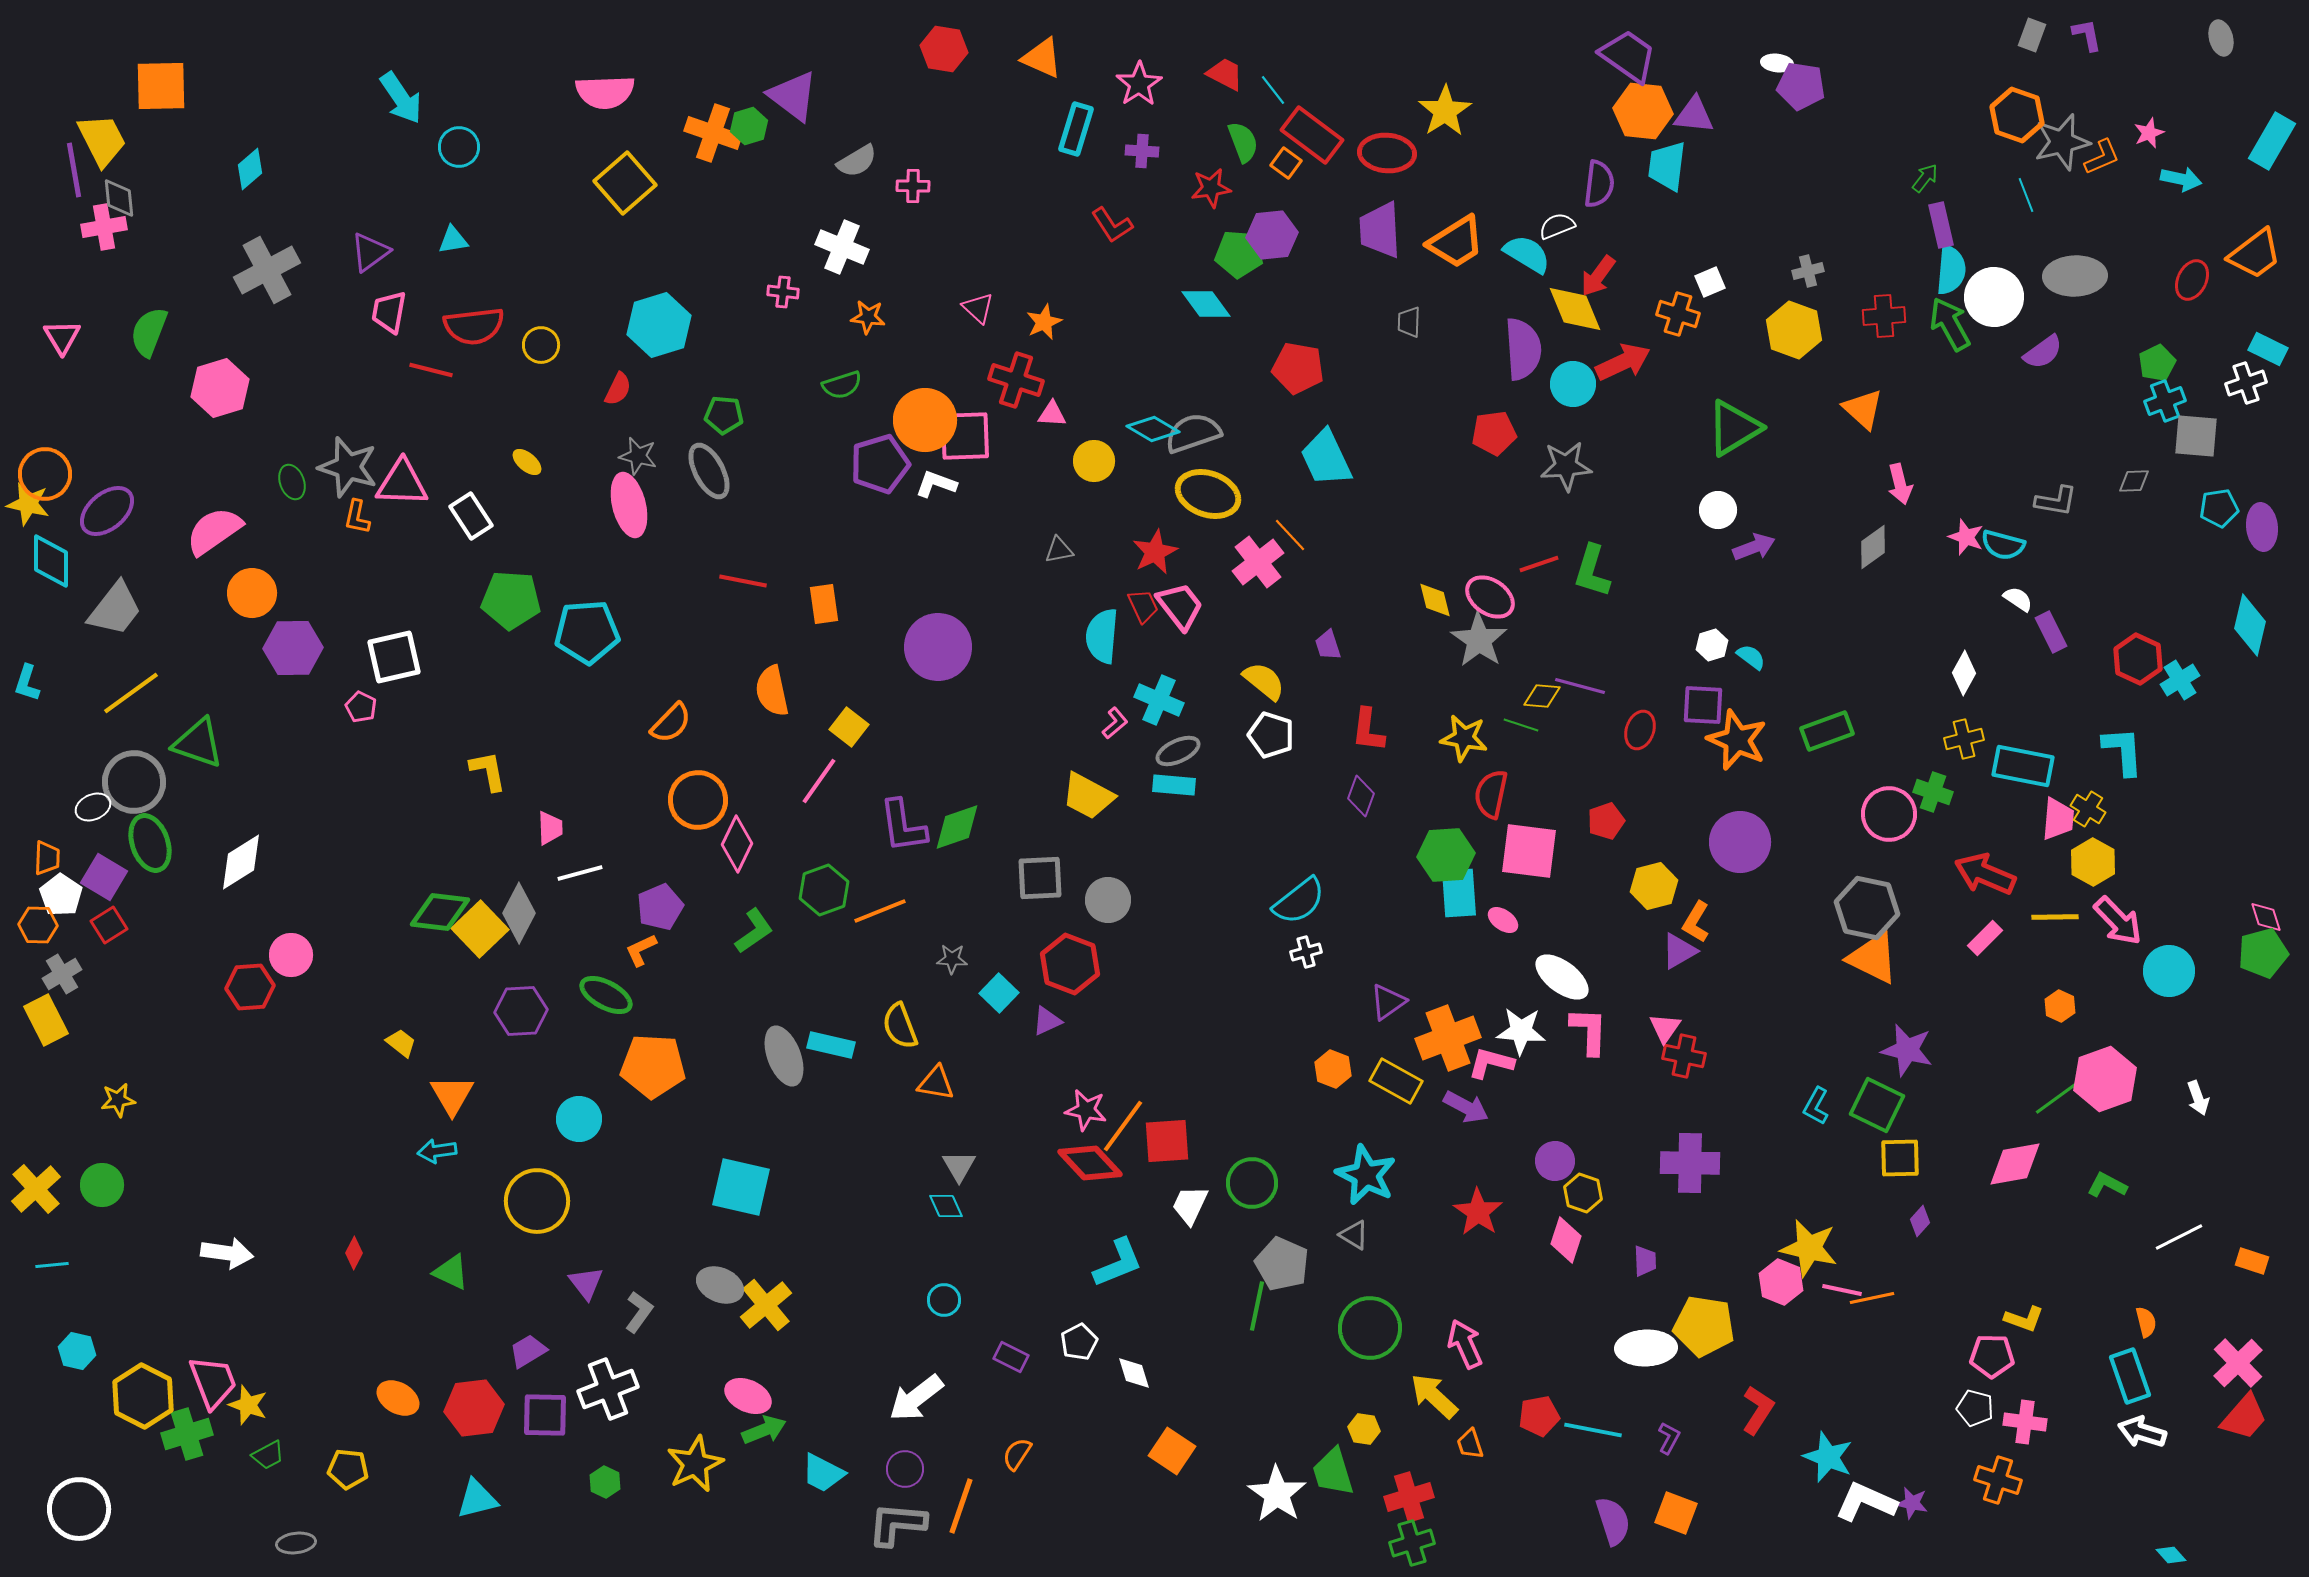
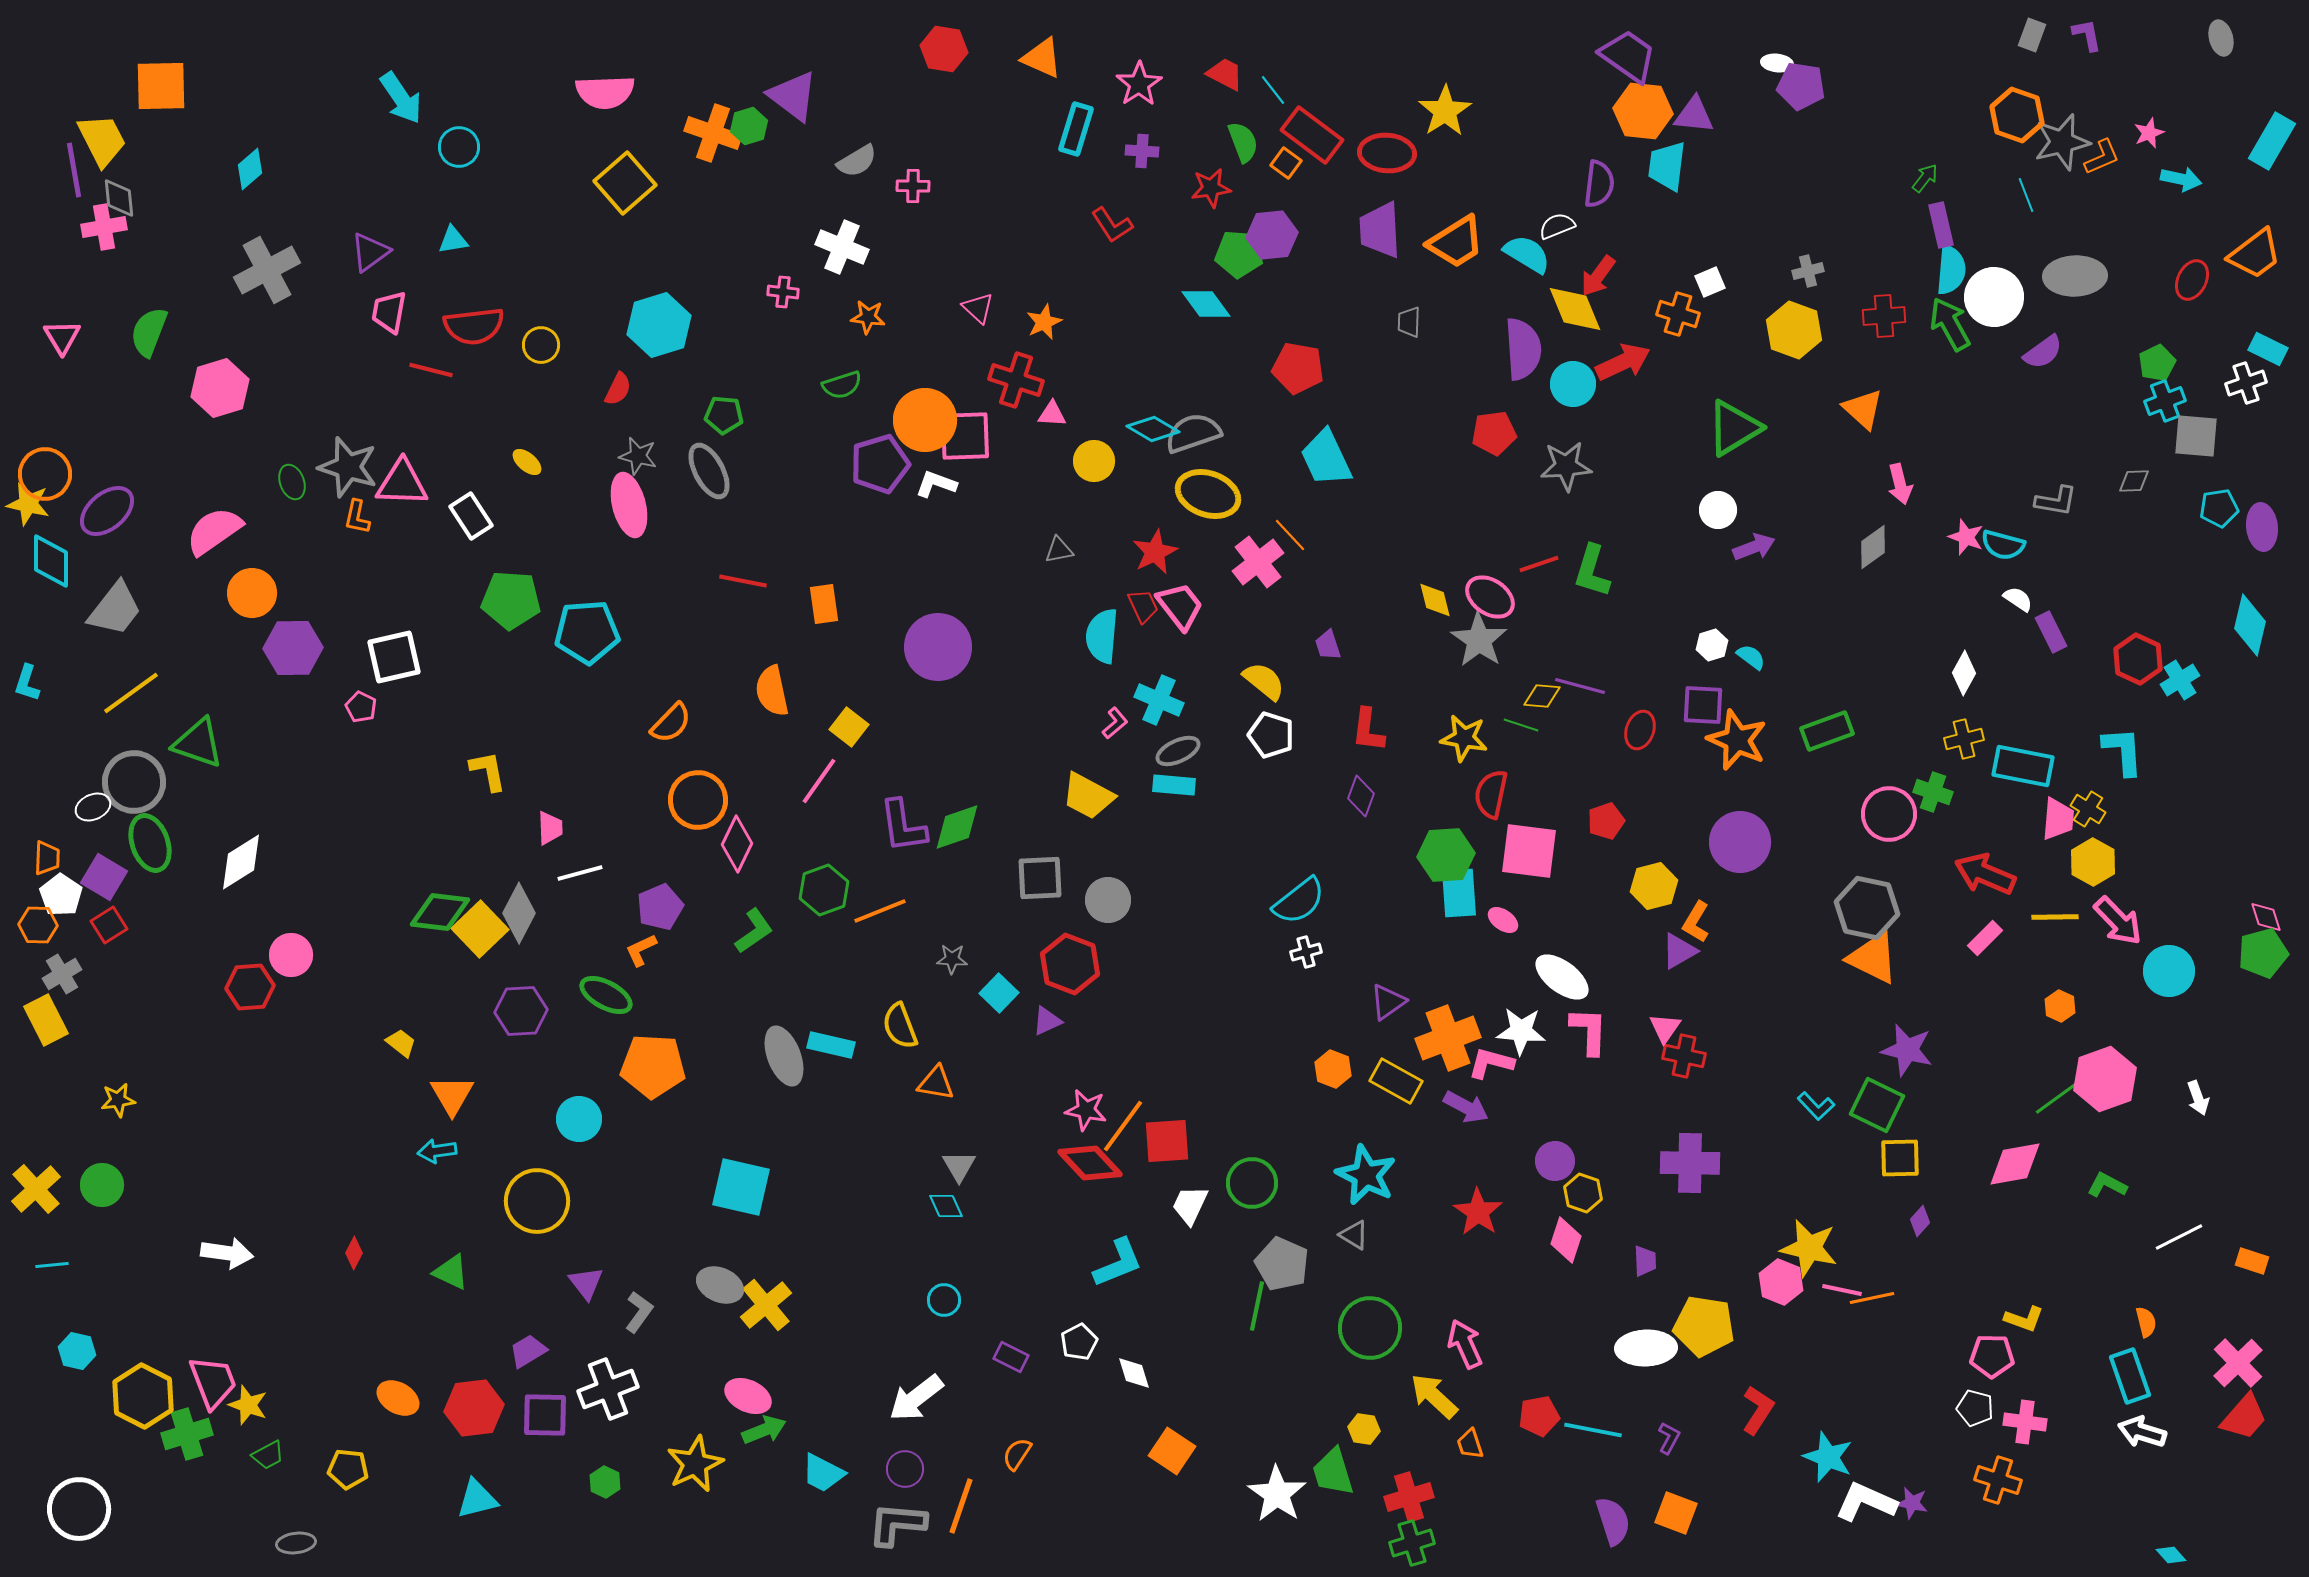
cyan L-shape at (1816, 1106): rotated 72 degrees counterclockwise
